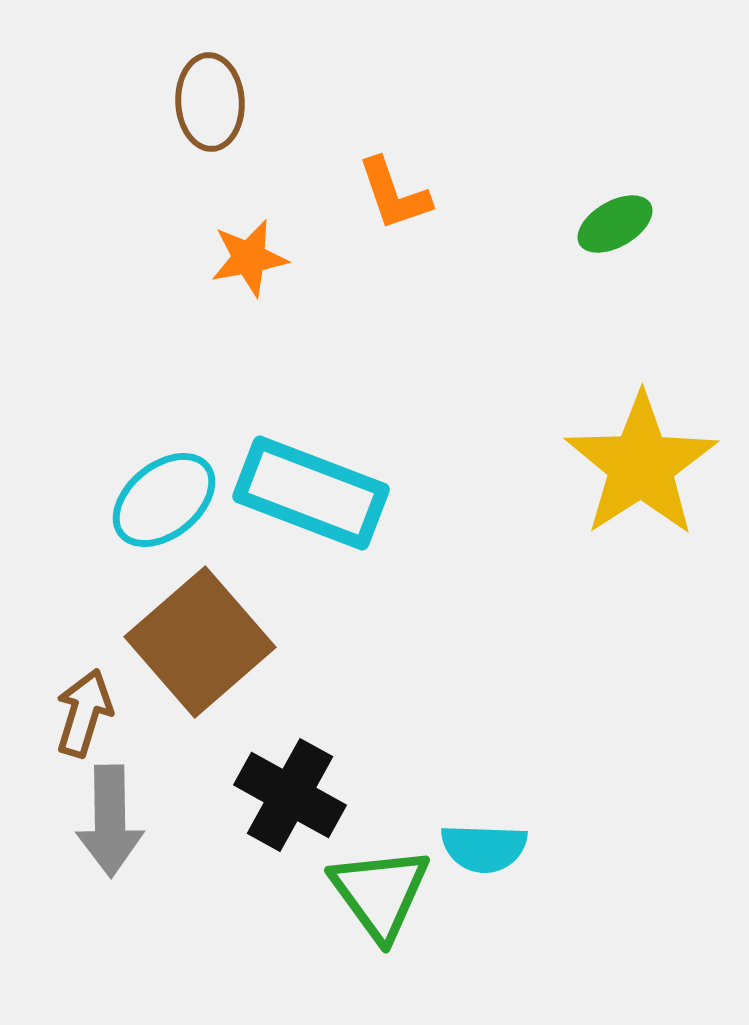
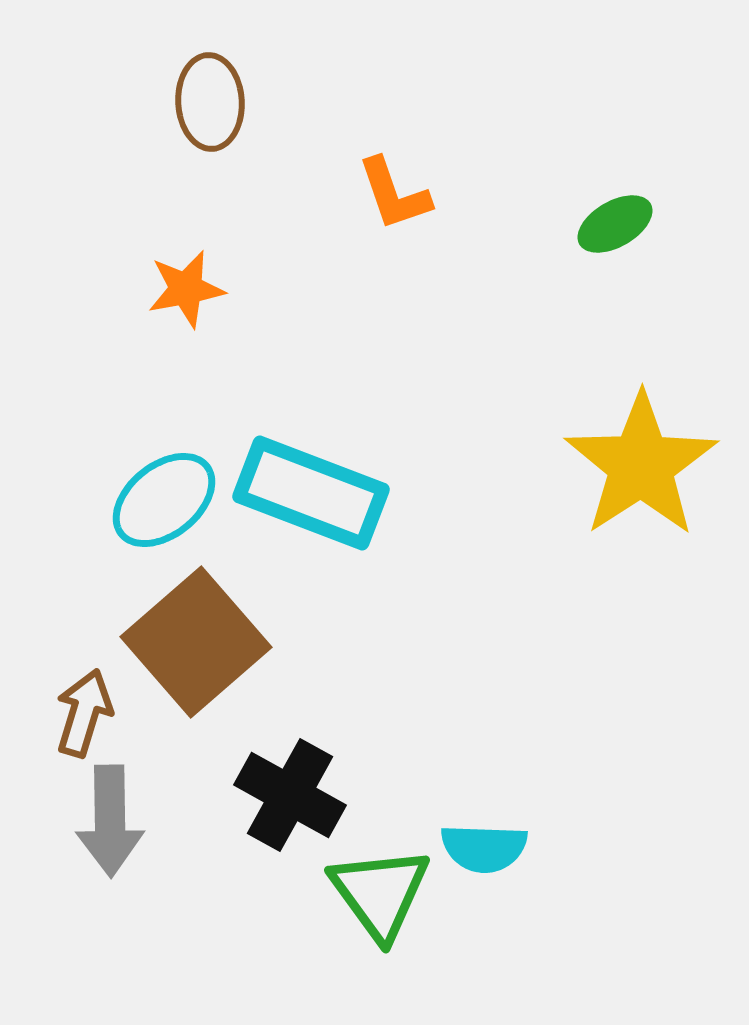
orange star: moved 63 px left, 31 px down
brown square: moved 4 px left
